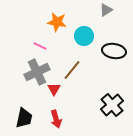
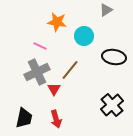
black ellipse: moved 6 px down
brown line: moved 2 px left
